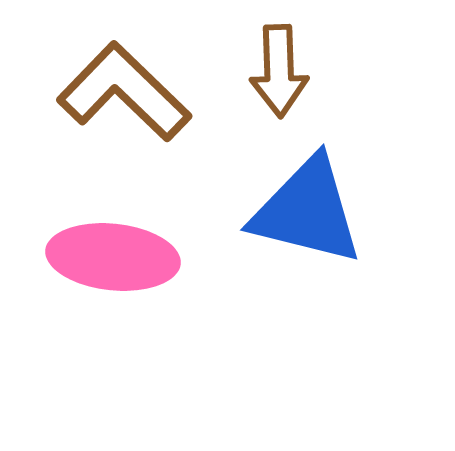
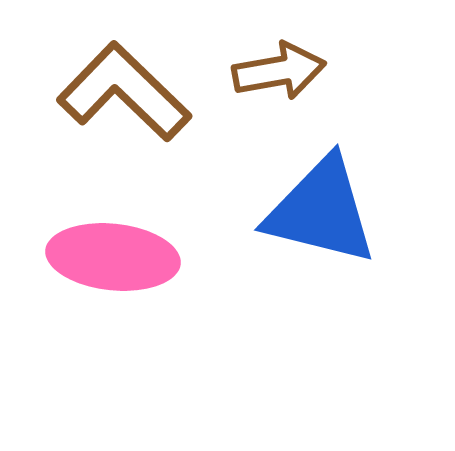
brown arrow: rotated 98 degrees counterclockwise
blue triangle: moved 14 px right
